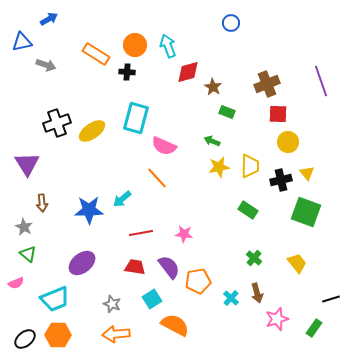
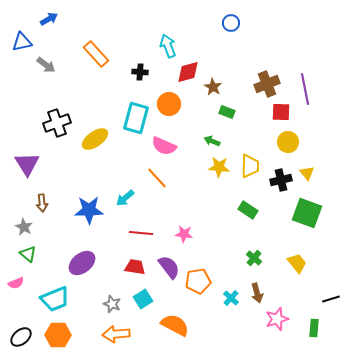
orange circle at (135, 45): moved 34 px right, 59 px down
orange rectangle at (96, 54): rotated 16 degrees clockwise
gray arrow at (46, 65): rotated 18 degrees clockwise
black cross at (127, 72): moved 13 px right
purple line at (321, 81): moved 16 px left, 8 px down; rotated 8 degrees clockwise
red square at (278, 114): moved 3 px right, 2 px up
yellow ellipse at (92, 131): moved 3 px right, 8 px down
yellow star at (219, 167): rotated 15 degrees clockwise
cyan arrow at (122, 199): moved 3 px right, 1 px up
green square at (306, 212): moved 1 px right, 1 px down
red line at (141, 233): rotated 15 degrees clockwise
cyan square at (152, 299): moved 9 px left
green rectangle at (314, 328): rotated 30 degrees counterclockwise
black ellipse at (25, 339): moved 4 px left, 2 px up
